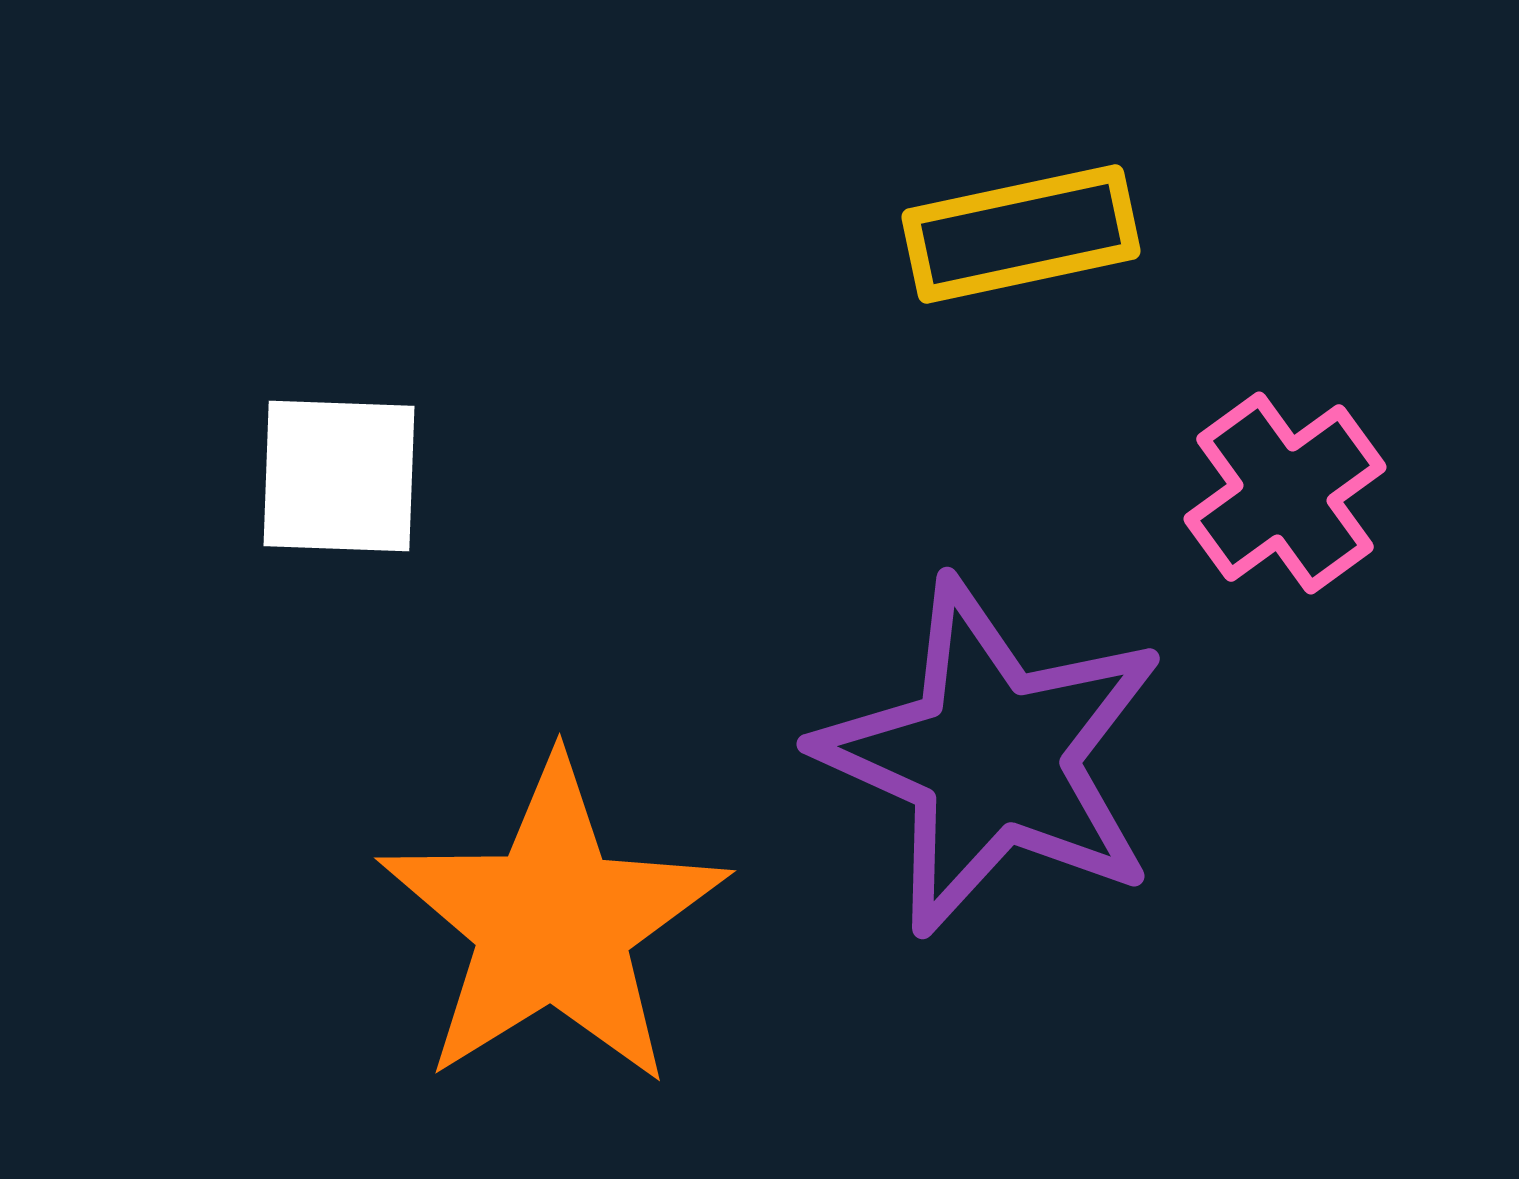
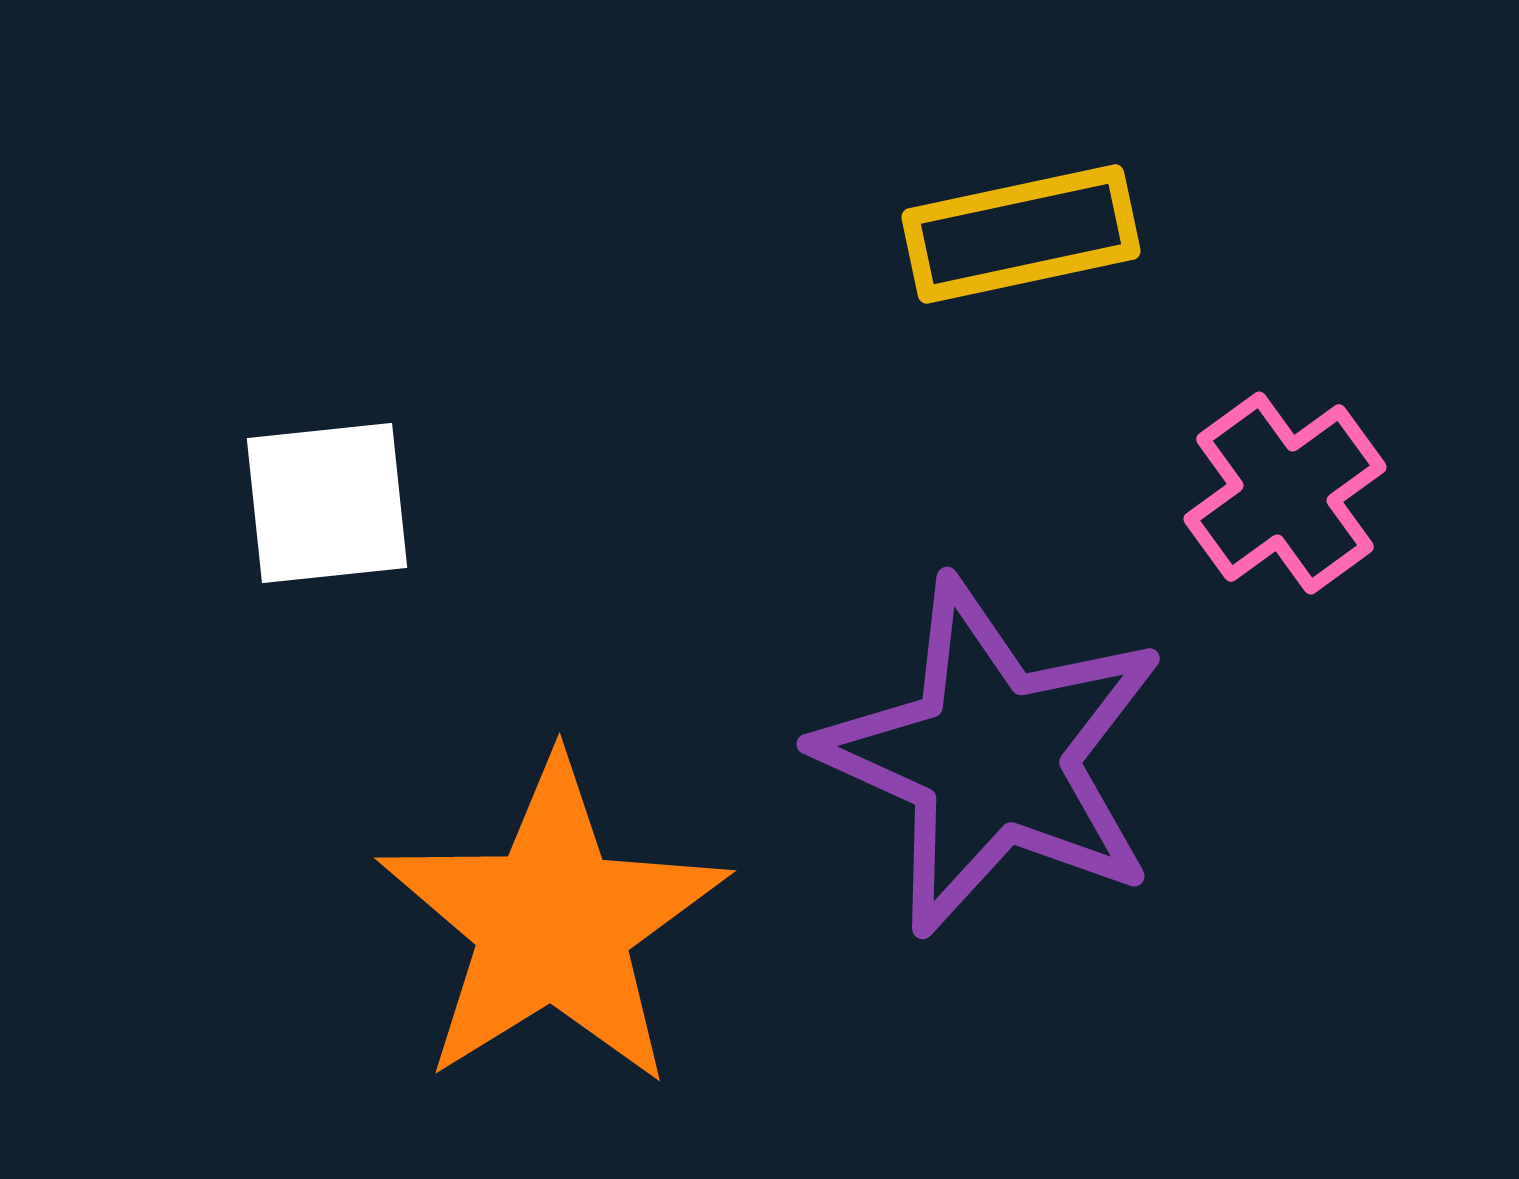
white square: moved 12 px left, 27 px down; rotated 8 degrees counterclockwise
